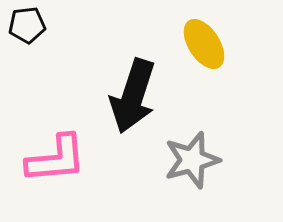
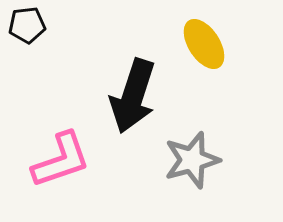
pink L-shape: moved 5 px right, 1 px down; rotated 14 degrees counterclockwise
